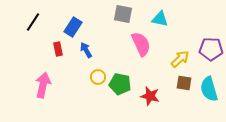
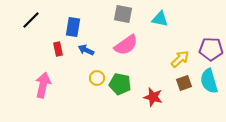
black line: moved 2 px left, 2 px up; rotated 12 degrees clockwise
blue rectangle: rotated 24 degrees counterclockwise
pink semicircle: moved 15 px left, 1 px down; rotated 80 degrees clockwise
blue arrow: rotated 35 degrees counterclockwise
yellow circle: moved 1 px left, 1 px down
brown square: rotated 28 degrees counterclockwise
cyan semicircle: moved 8 px up
red star: moved 3 px right, 1 px down
